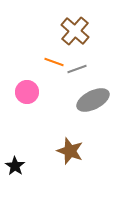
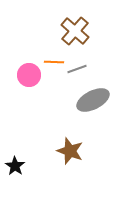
orange line: rotated 18 degrees counterclockwise
pink circle: moved 2 px right, 17 px up
